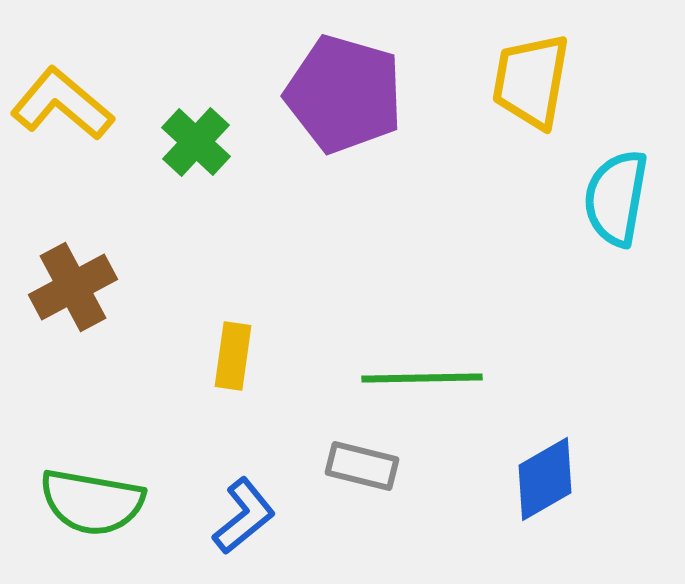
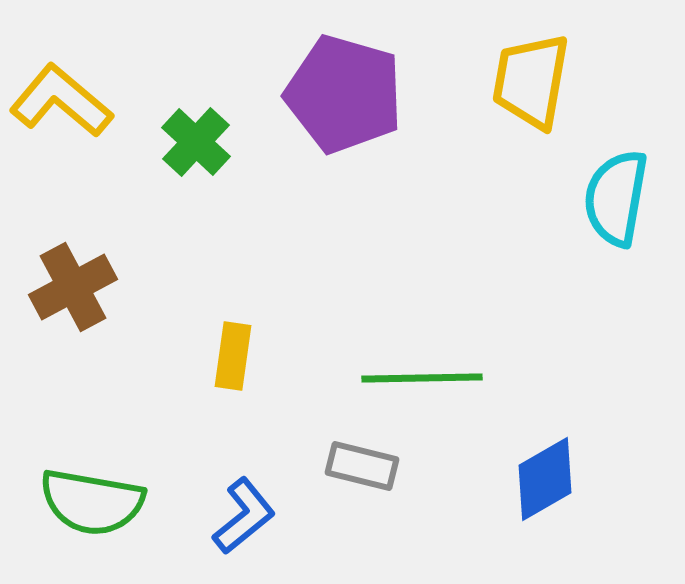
yellow L-shape: moved 1 px left, 3 px up
